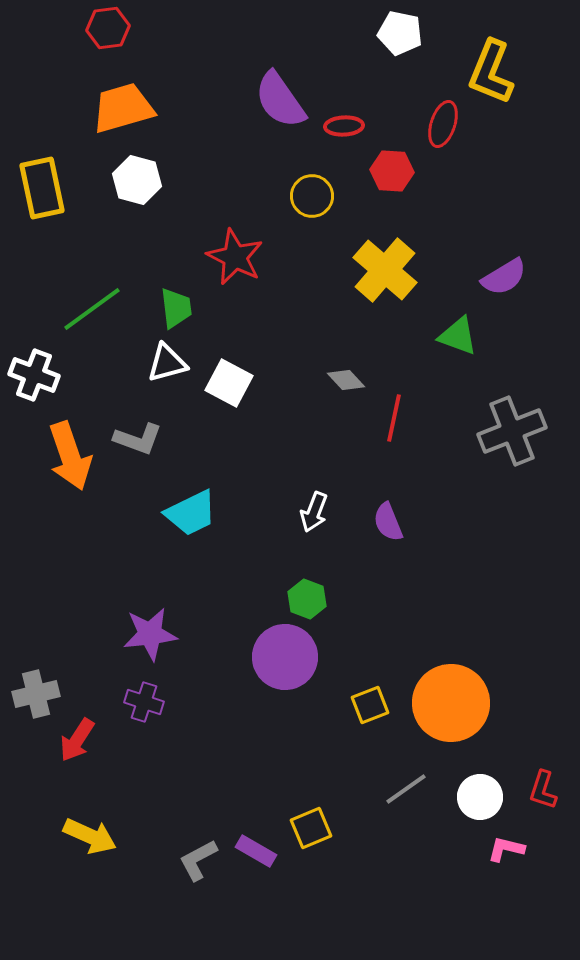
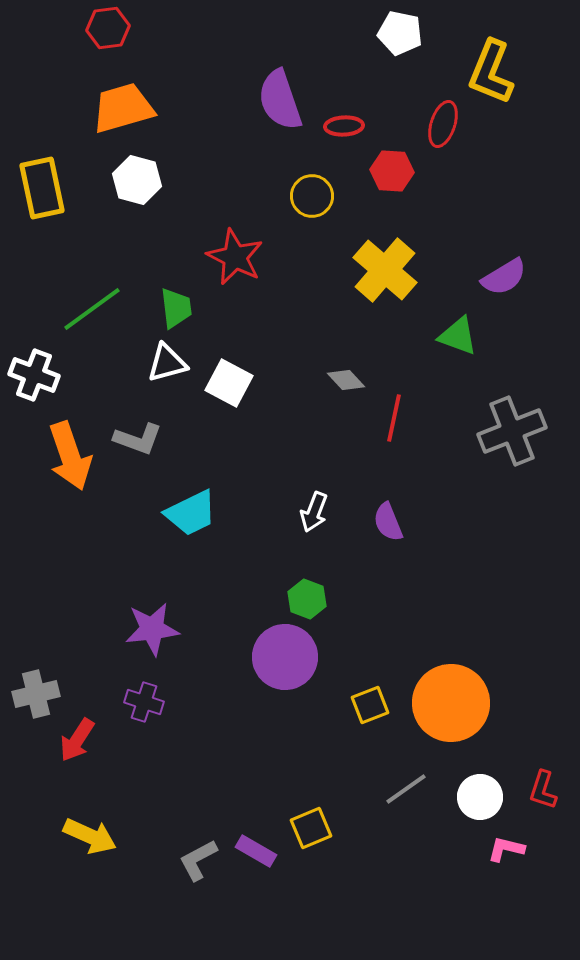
purple semicircle at (280, 100): rotated 16 degrees clockwise
purple star at (150, 634): moved 2 px right, 5 px up
